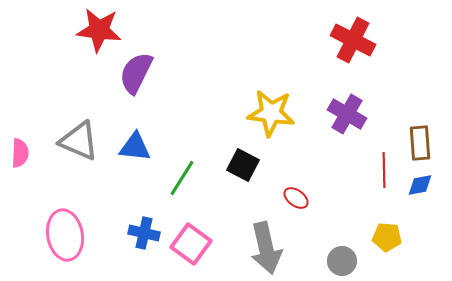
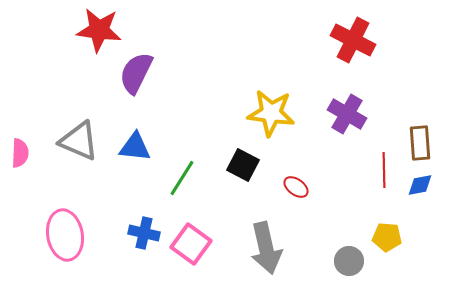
red ellipse: moved 11 px up
gray circle: moved 7 px right
